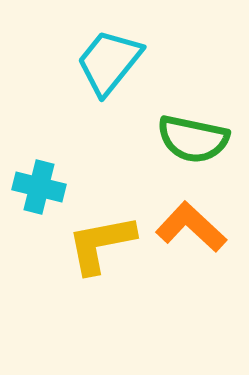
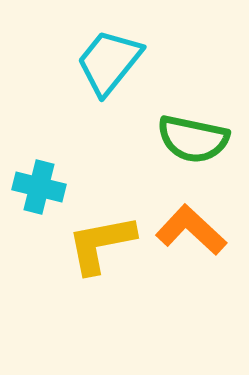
orange L-shape: moved 3 px down
